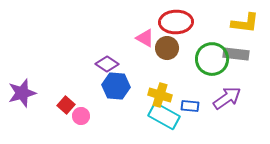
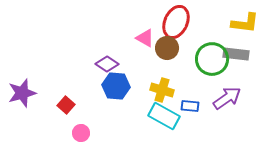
red ellipse: rotated 64 degrees counterclockwise
yellow cross: moved 2 px right, 5 px up
pink circle: moved 17 px down
